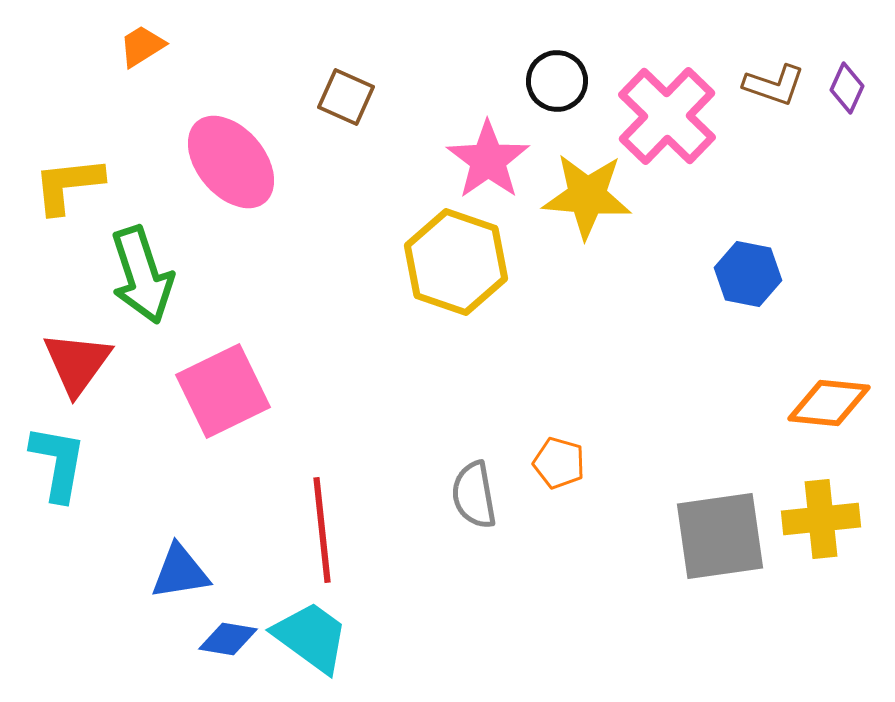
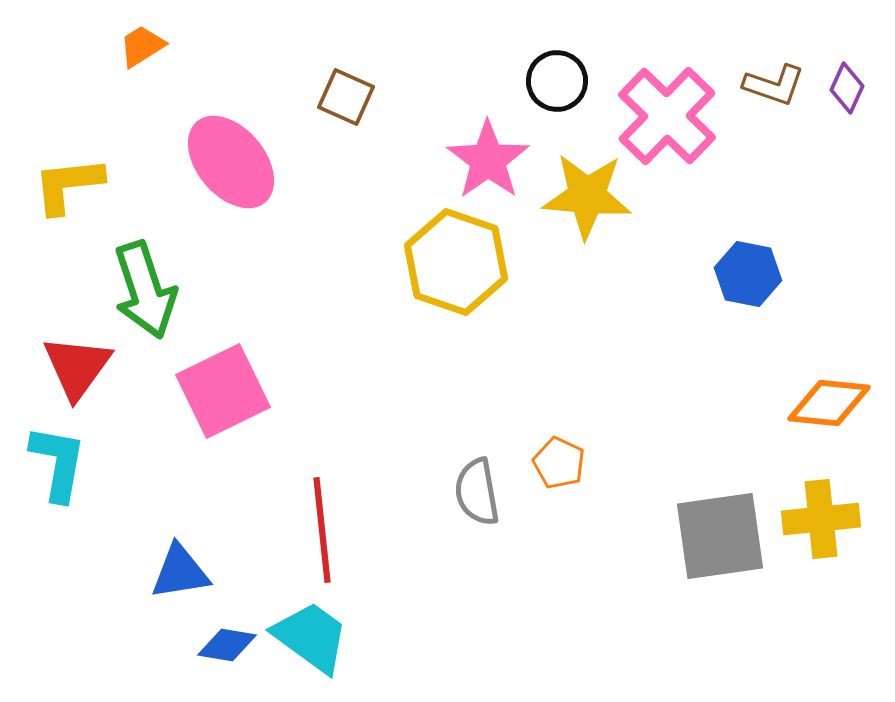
green arrow: moved 3 px right, 15 px down
red triangle: moved 4 px down
orange pentagon: rotated 9 degrees clockwise
gray semicircle: moved 3 px right, 3 px up
blue diamond: moved 1 px left, 6 px down
